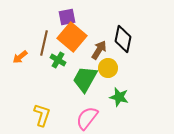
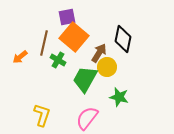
orange square: moved 2 px right
brown arrow: moved 3 px down
yellow circle: moved 1 px left, 1 px up
